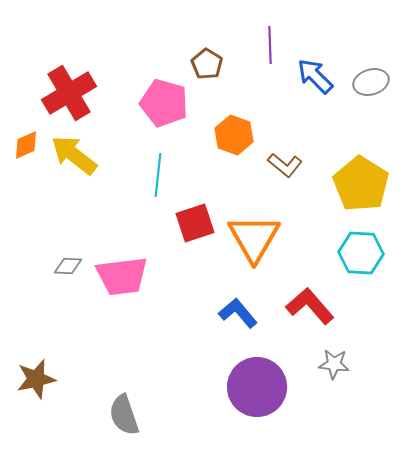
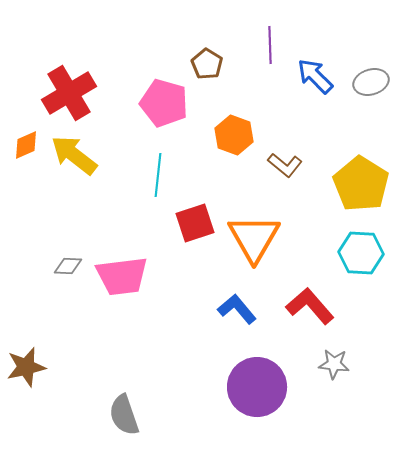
blue L-shape: moved 1 px left, 4 px up
brown star: moved 10 px left, 12 px up
